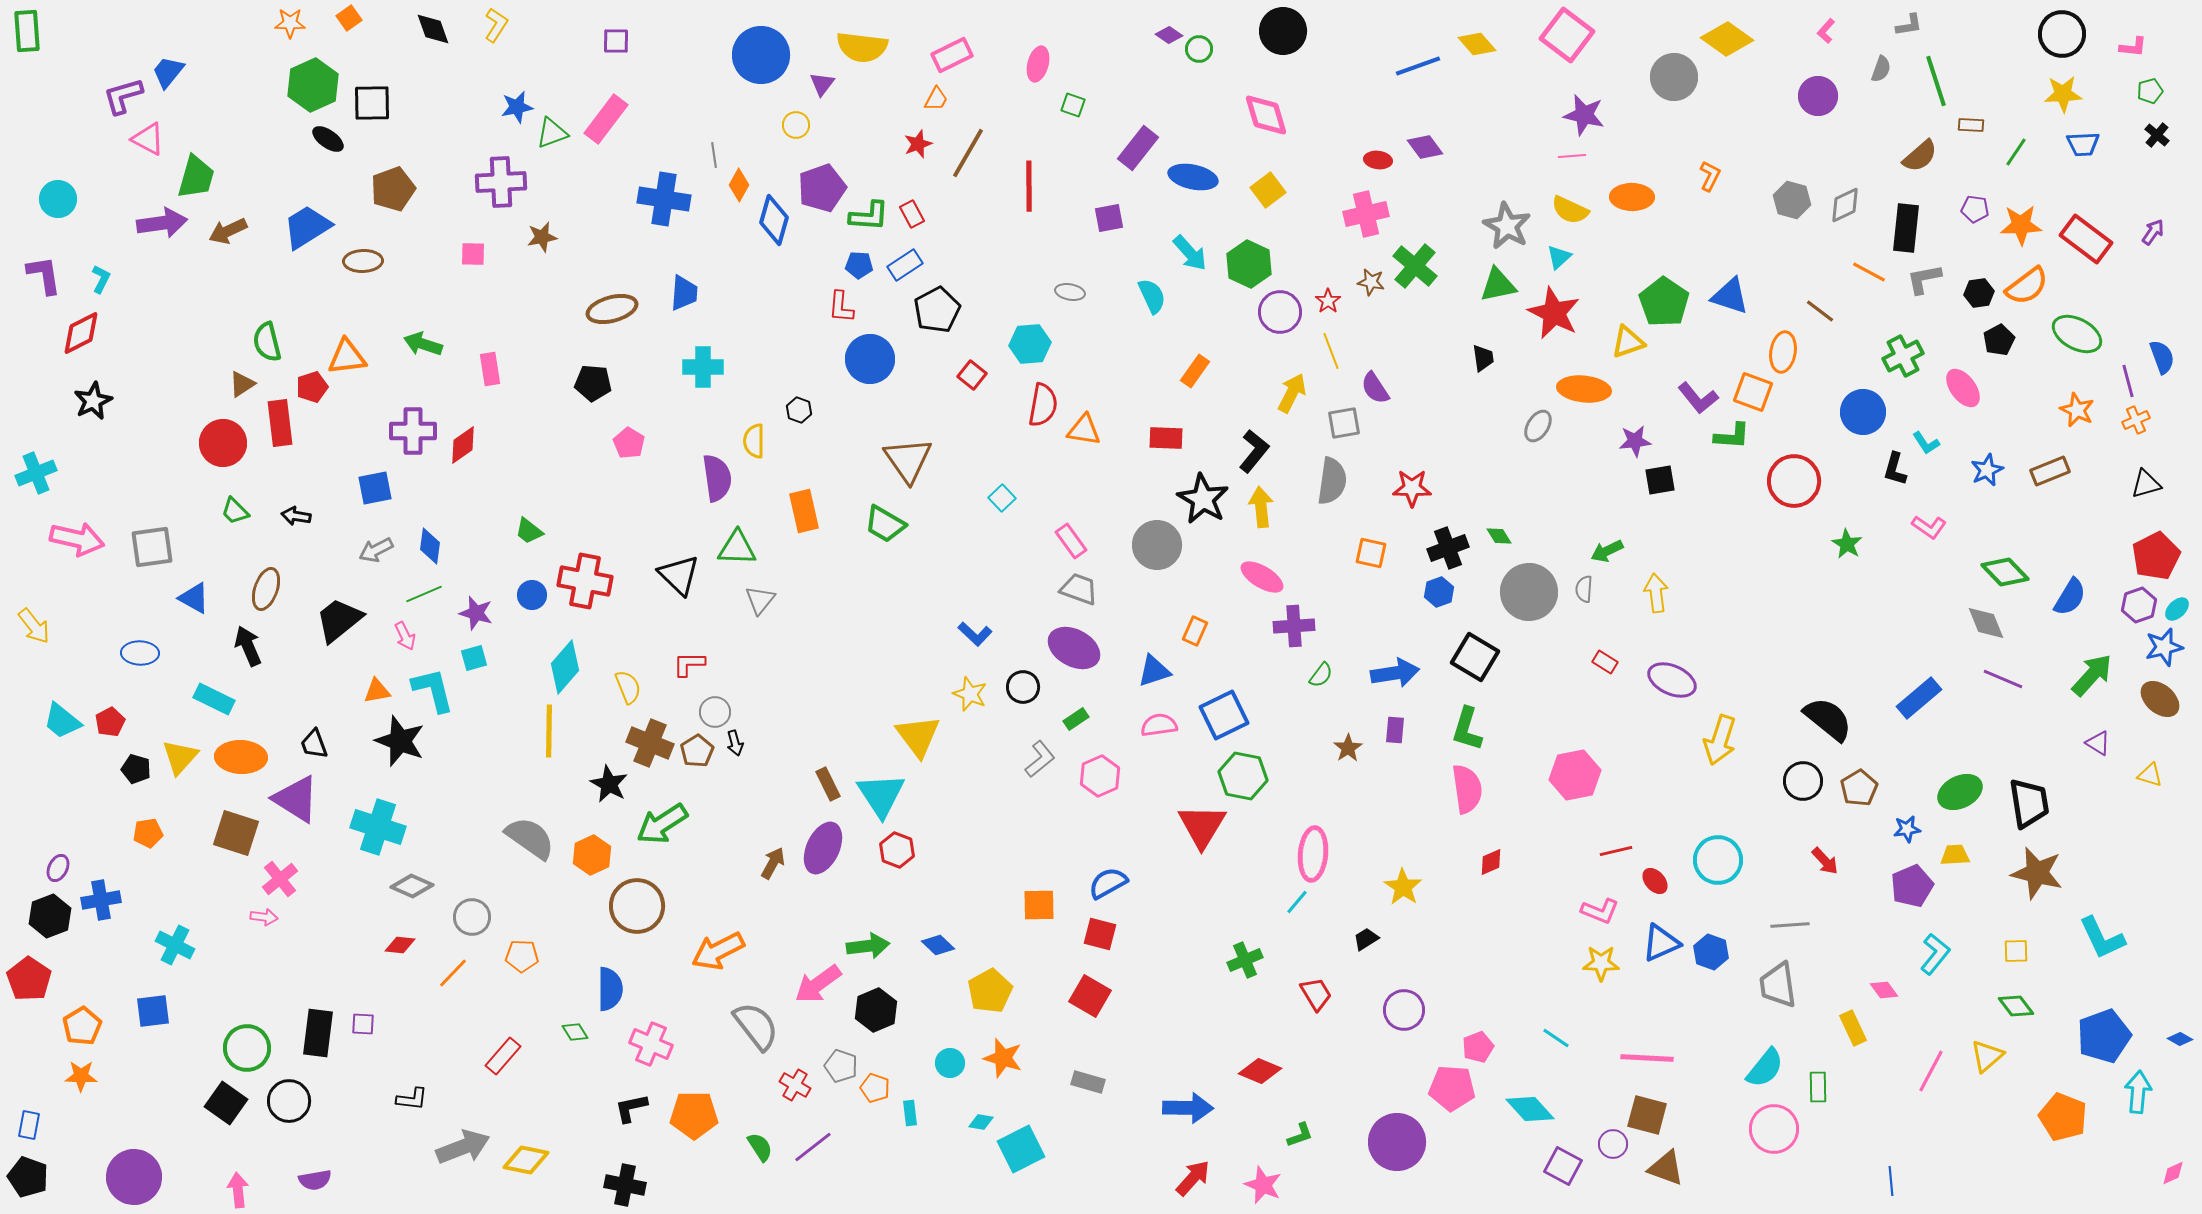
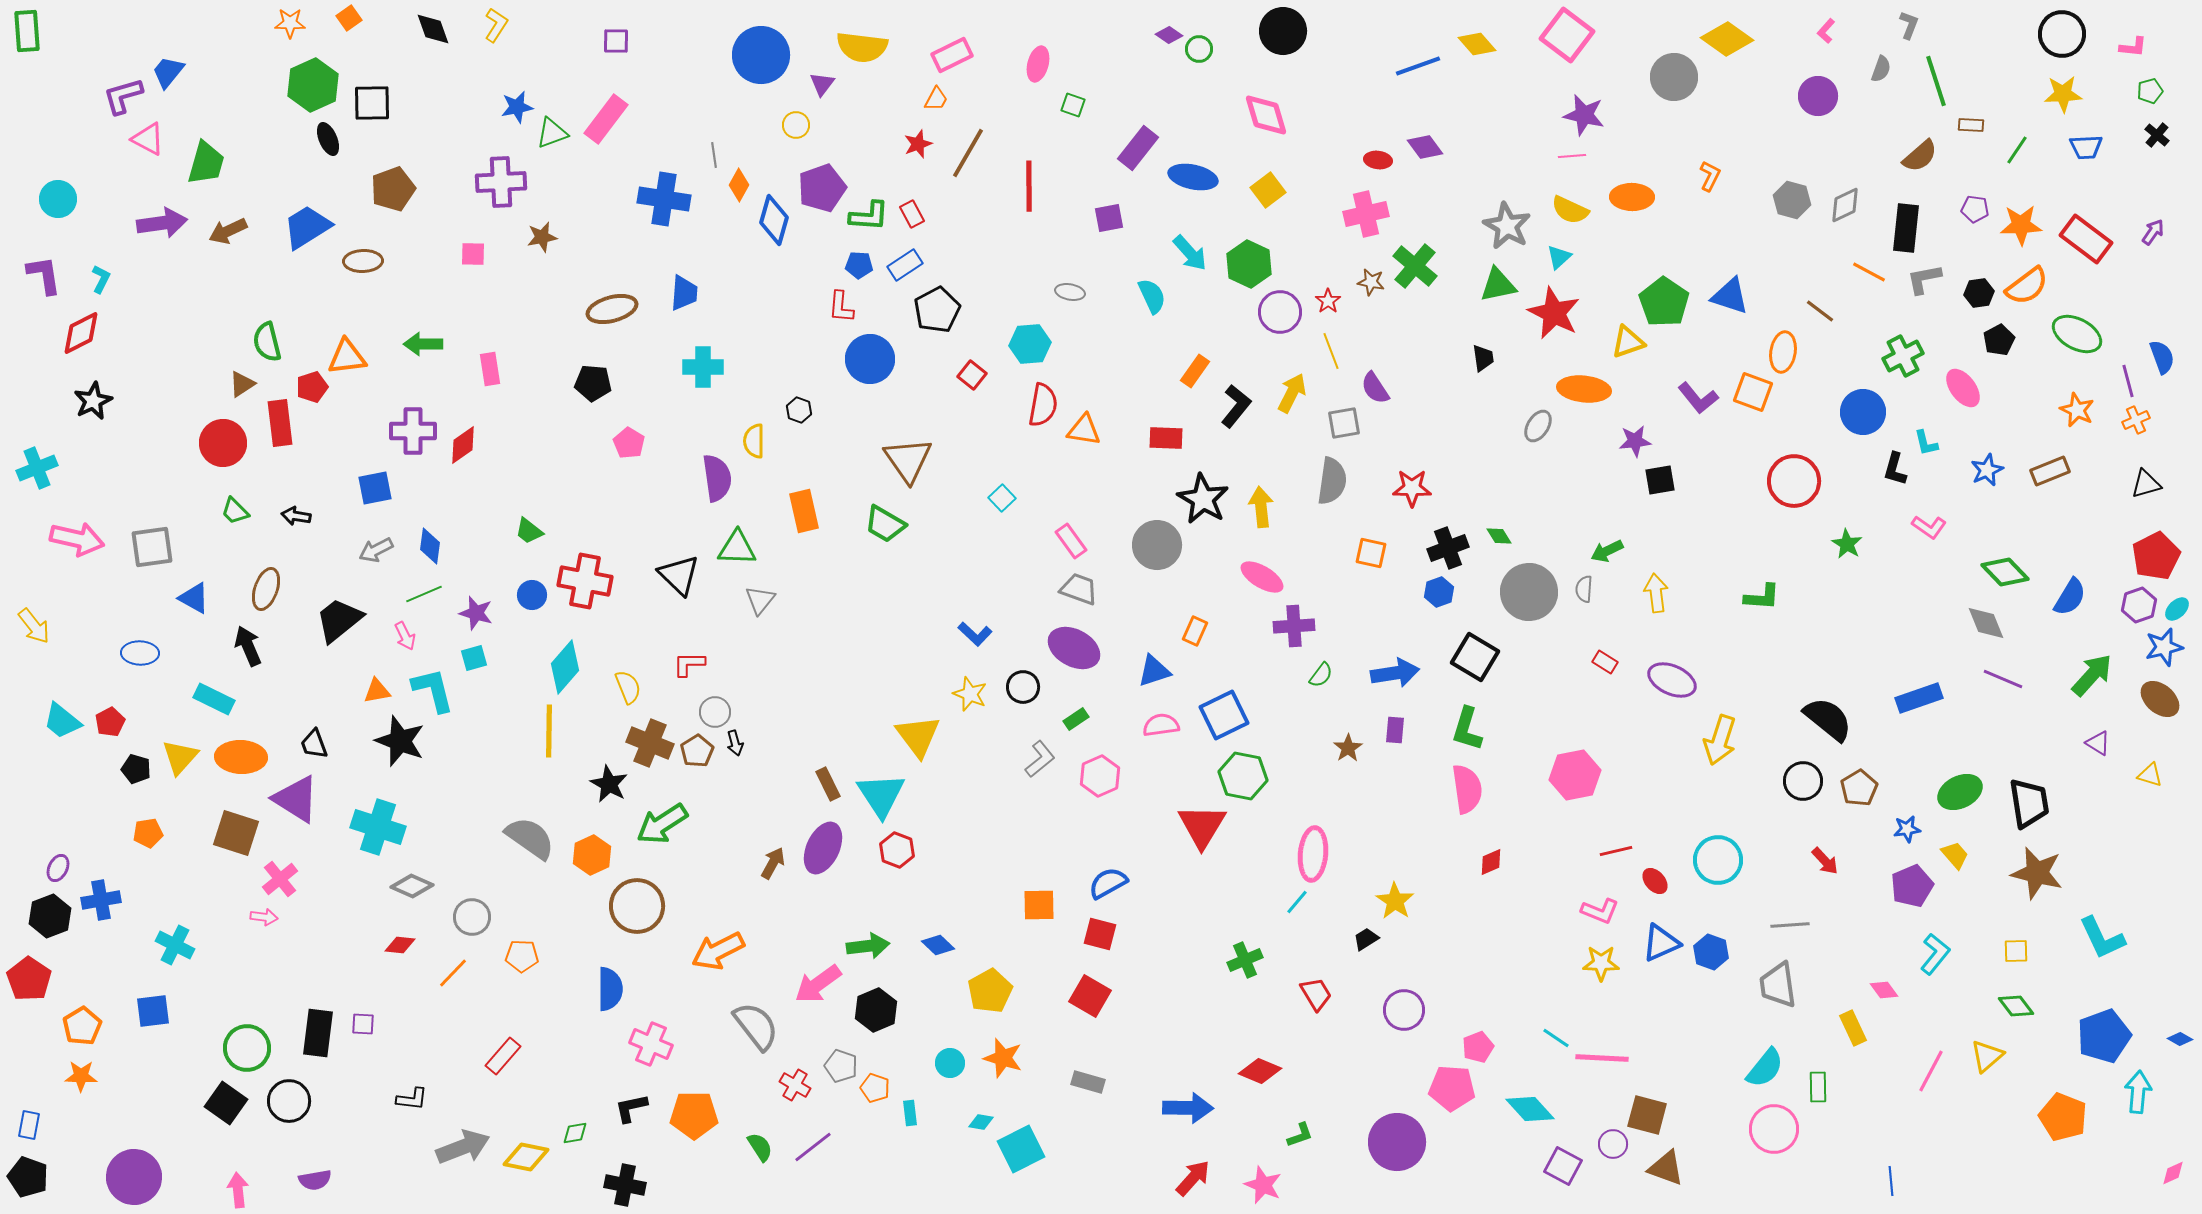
gray L-shape at (1909, 25): rotated 60 degrees counterclockwise
black ellipse at (328, 139): rotated 32 degrees clockwise
blue trapezoid at (2083, 144): moved 3 px right, 3 px down
green line at (2016, 152): moved 1 px right, 2 px up
green trapezoid at (196, 177): moved 10 px right, 14 px up
green arrow at (423, 344): rotated 18 degrees counterclockwise
green L-shape at (1732, 436): moved 30 px right, 161 px down
cyan L-shape at (1926, 443): rotated 20 degrees clockwise
black L-shape at (1254, 451): moved 18 px left, 45 px up
cyan cross at (36, 473): moved 1 px right, 5 px up
blue rectangle at (1919, 698): rotated 21 degrees clockwise
pink semicircle at (1159, 725): moved 2 px right
yellow trapezoid at (1955, 855): rotated 52 degrees clockwise
yellow star at (1403, 887): moved 8 px left, 14 px down
green diamond at (575, 1032): moved 101 px down; rotated 68 degrees counterclockwise
pink line at (1647, 1058): moved 45 px left
yellow diamond at (526, 1160): moved 3 px up
